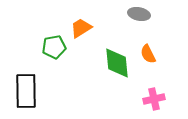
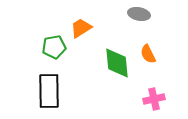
black rectangle: moved 23 px right
